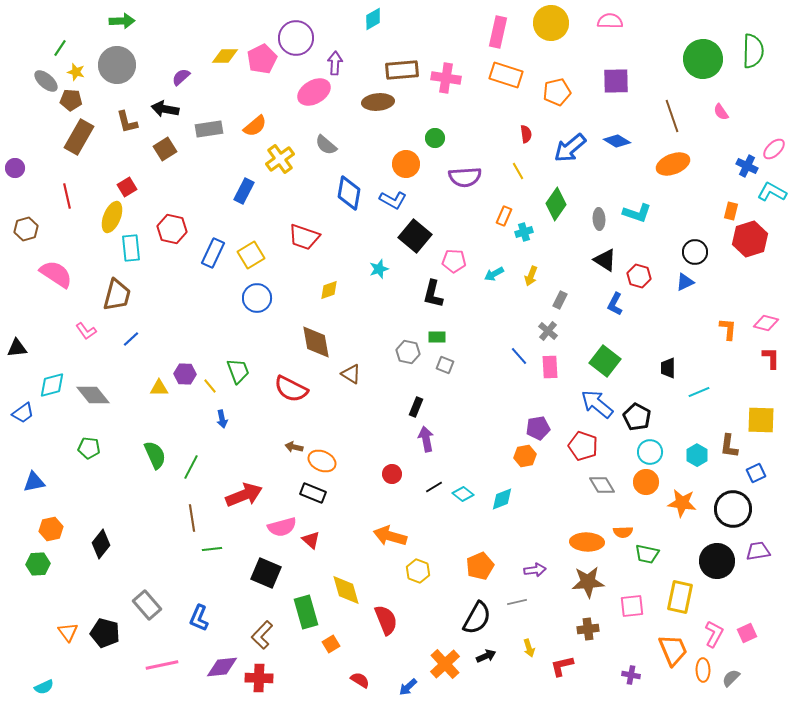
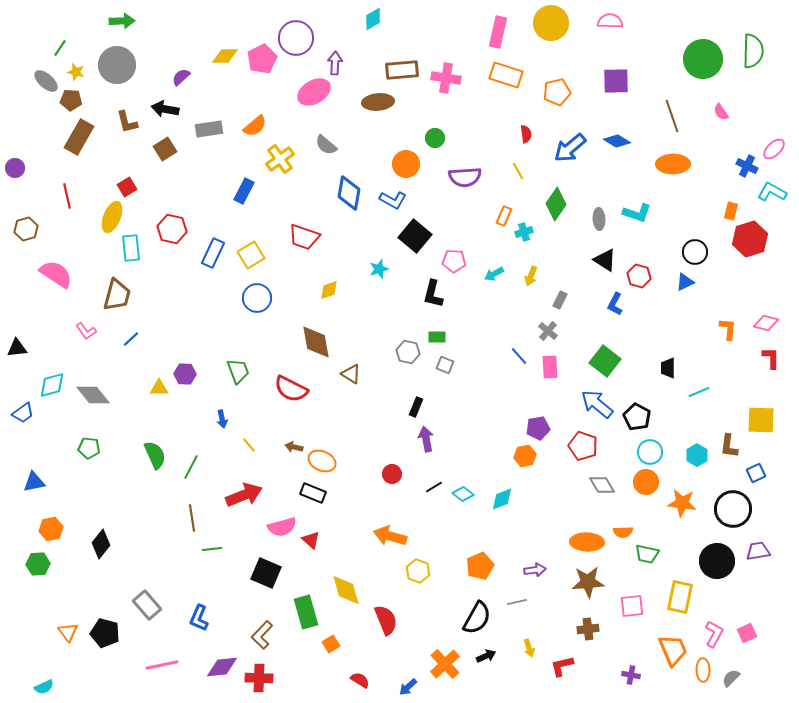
orange ellipse at (673, 164): rotated 20 degrees clockwise
yellow line at (210, 386): moved 39 px right, 59 px down
